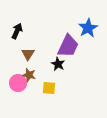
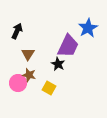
yellow square: rotated 24 degrees clockwise
